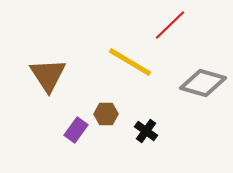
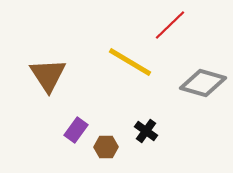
brown hexagon: moved 33 px down
